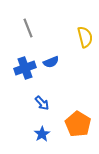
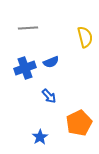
gray line: rotated 72 degrees counterclockwise
blue arrow: moved 7 px right, 7 px up
orange pentagon: moved 1 px right, 1 px up; rotated 15 degrees clockwise
blue star: moved 2 px left, 3 px down
